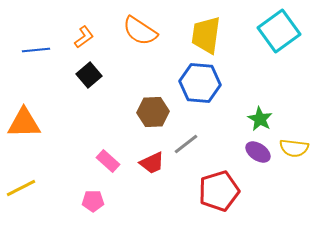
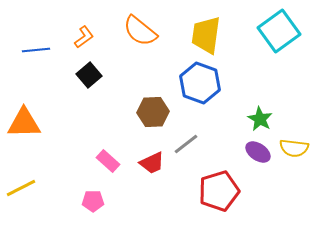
orange semicircle: rotated 6 degrees clockwise
blue hexagon: rotated 15 degrees clockwise
